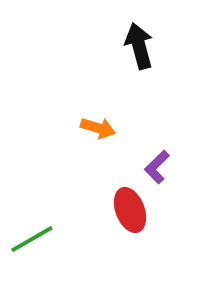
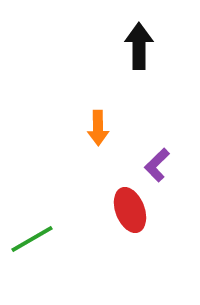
black arrow: rotated 15 degrees clockwise
orange arrow: rotated 72 degrees clockwise
purple L-shape: moved 2 px up
